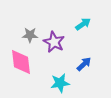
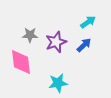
cyan arrow: moved 5 px right, 2 px up
purple star: moved 2 px right; rotated 25 degrees clockwise
blue arrow: moved 19 px up
cyan star: moved 2 px left
